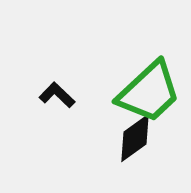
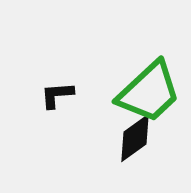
black L-shape: rotated 48 degrees counterclockwise
